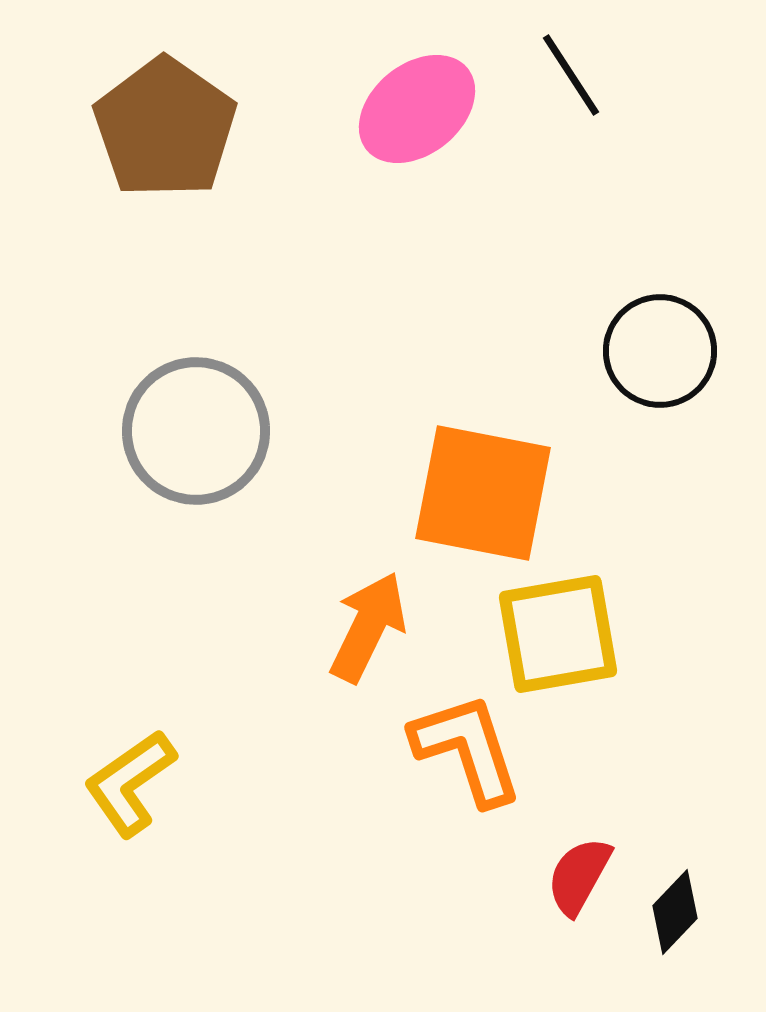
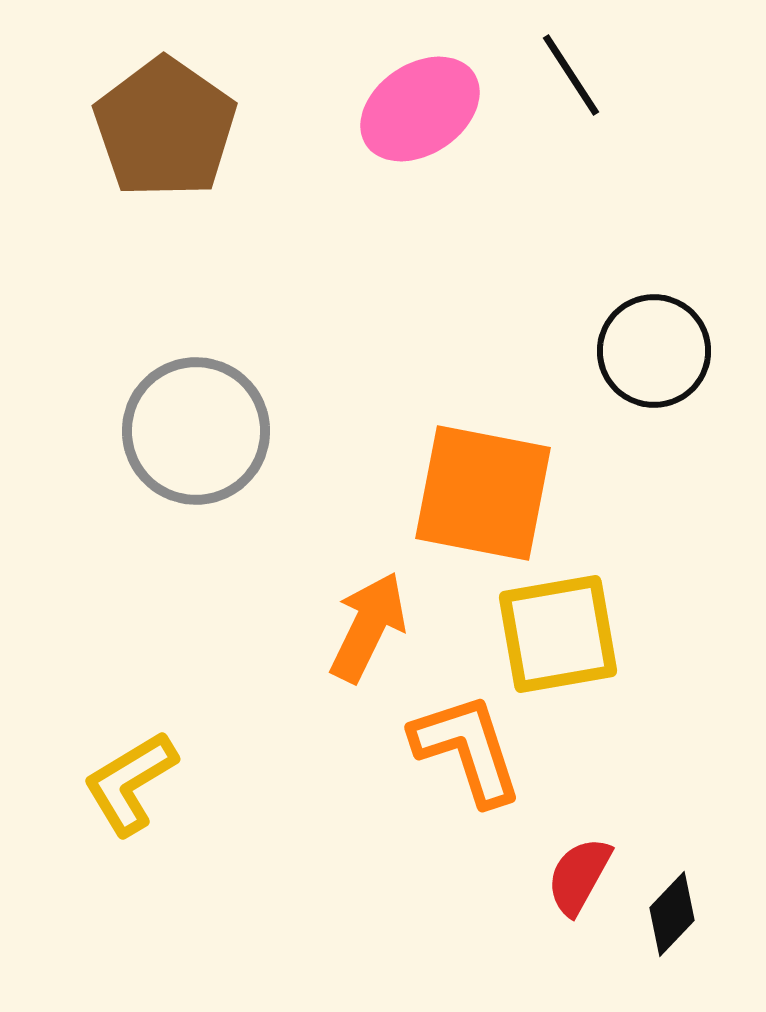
pink ellipse: moved 3 px right; rotated 5 degrees clockwise
black circle: moved 6 px left
yellow L-shape: rotated 4 degrees clockwise
black diamond: moved 3 px left, 2 px down
